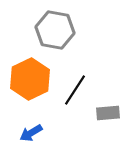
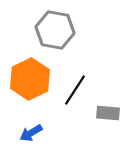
gray rectangle: rotated 10 degrees clockwise
